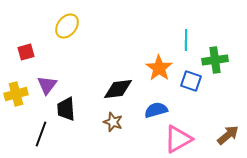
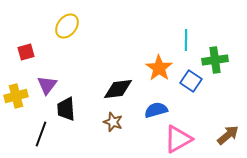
blue square: rotated 15 degrees clockwise
yellow cross: moved 2 px down
